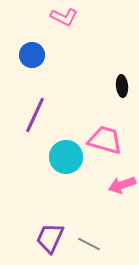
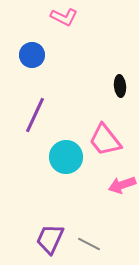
black ellipse: moved 2 px left
pink trapezoid: rotated 144 degrees counterclockwise
purple trapezoid: moved 1 px down
